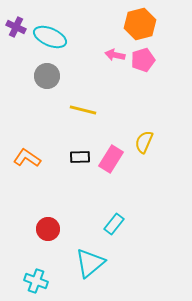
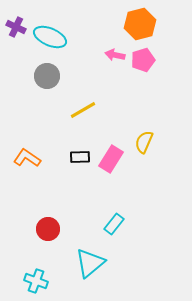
yellow line: rotated 44 degrees counterclockwise
